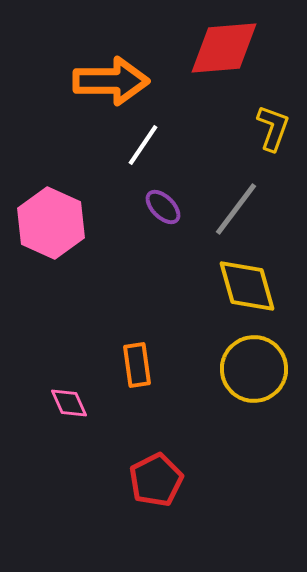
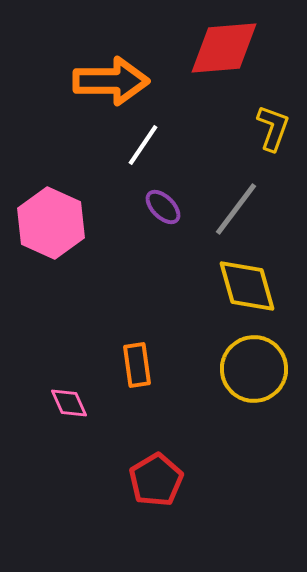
red pentagon: rotated 4 degrees counterclockwise
